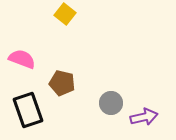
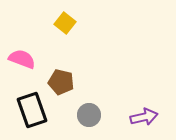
yellow square: moved 9 px down
brown pentagon: moved 1 px left, 1 px up
gray circle: moved 22 px left, 12 px down
black rectangle: moved 4 px right
